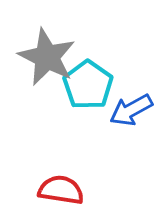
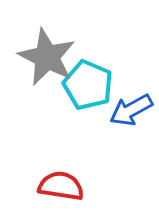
cyan pentagon: rotated 12 degrees counterclockwise
red semicircle: moved 4 px up
